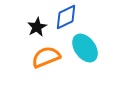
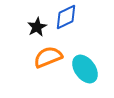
cyan ellipse: moved 21 px down
orange semicircle: moved 2 px right
